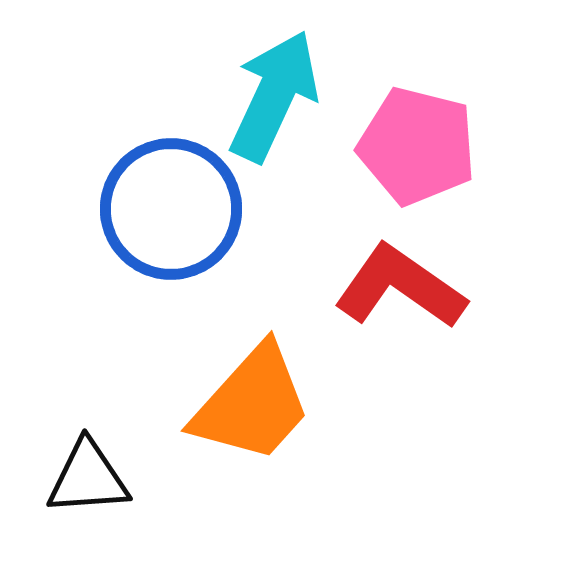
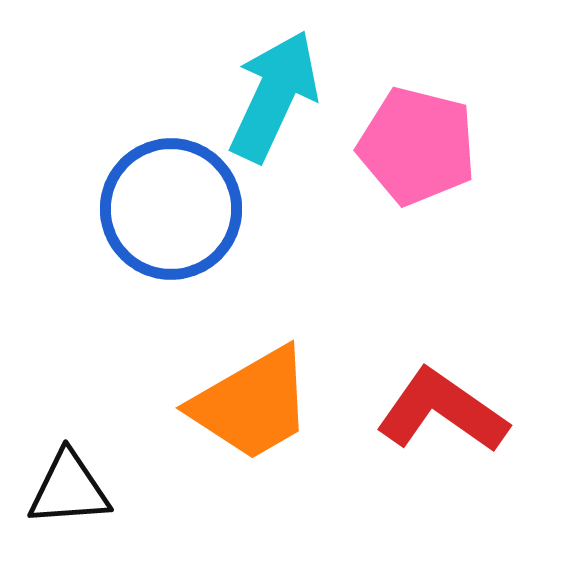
red L-shape: moved 42 px right, 124 px down
orange trapezoid: rotated 18 degrees clockwise
black triangle: moved 19 px left, 11 px down
